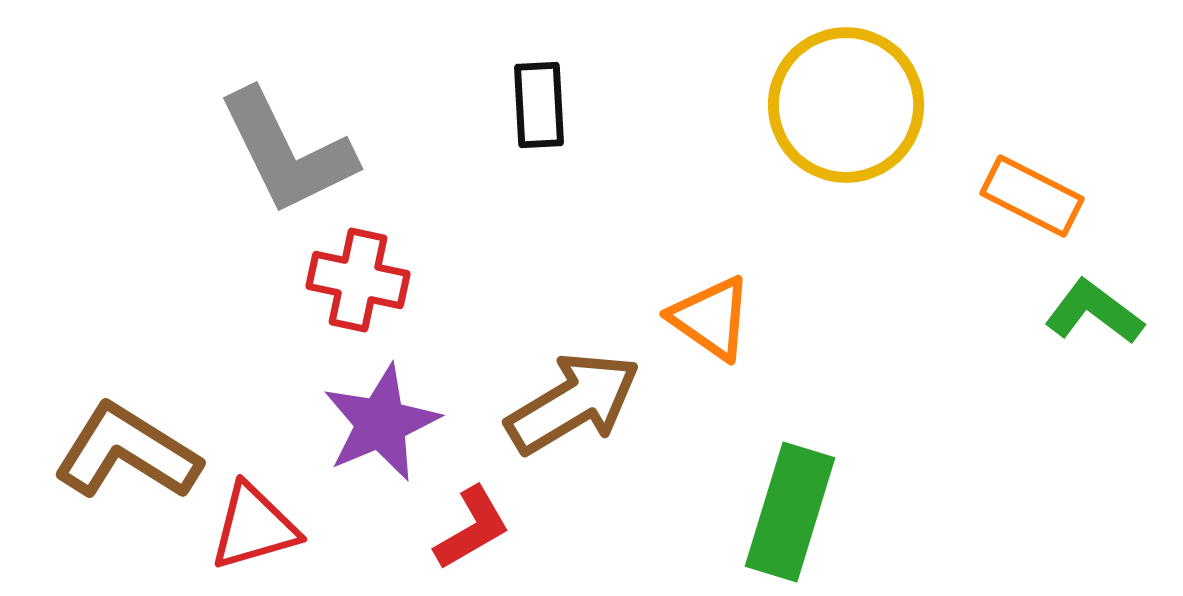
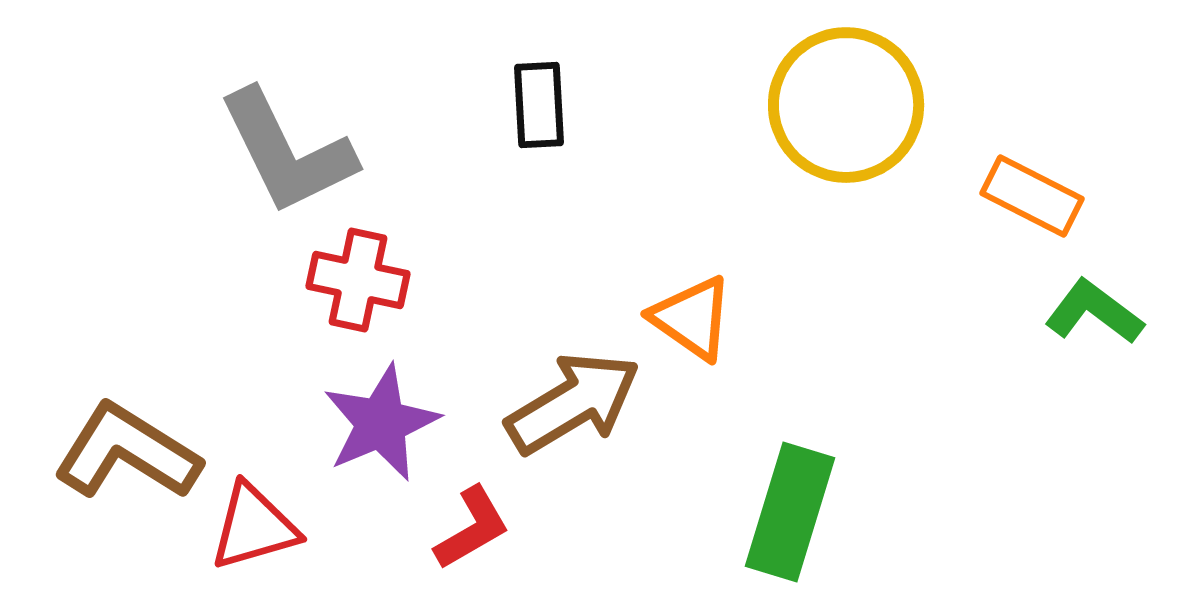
orange triangle: moved 19 px left
